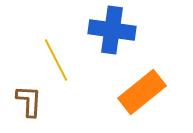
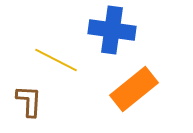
yellow line: rotated 36 degrees counterclockwise
orange rectangle: moved 8 px left, 3 px up
